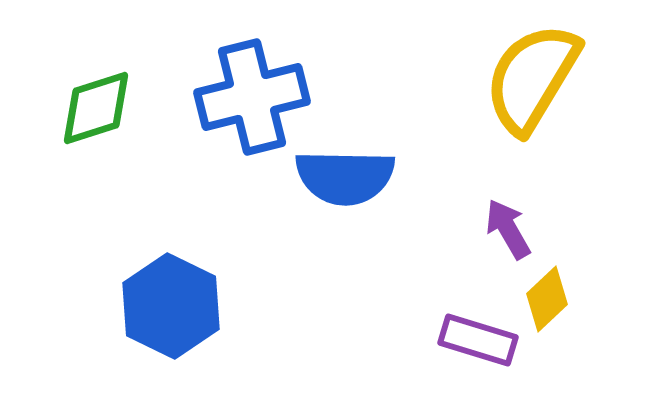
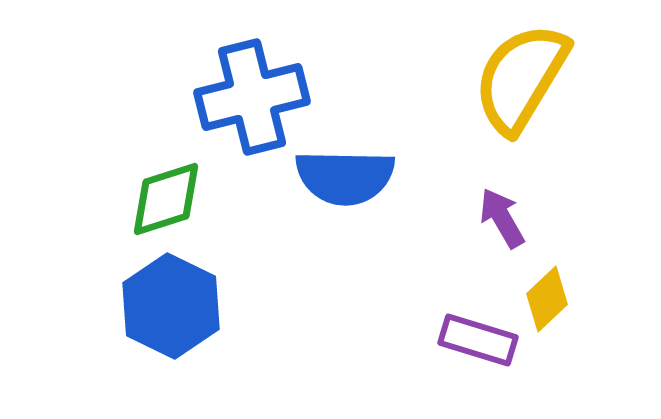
yellow semicircle: moved 11 px left
green diamond: moved 70 px right, 91 px down
purple arrow: moved 6 px left, 11 px up
